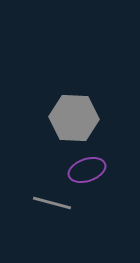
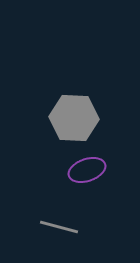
gray line: moved 7 px right, 24 px down
